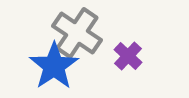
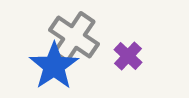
gray cross: moved 3 px left, 4 px down
